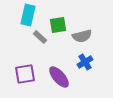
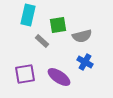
gray rectangle: moved 2 px right, 4 px down
blue cross: rotated 28 degrees counterclockwise
purple ellipse: rotated 15 degrees counterclockwise
